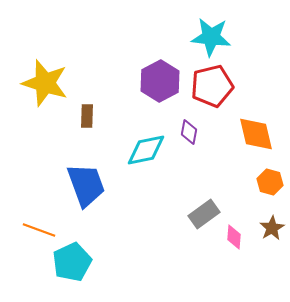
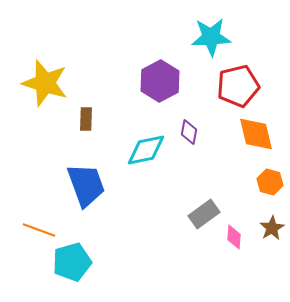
cyan star: rotated 9 degrees counterclockwise
red pentagon: moved 26 px right
brown rectangle: moved 1 px left, 3 px down
cyan pentagon: rotated 9 degrees clockwise
